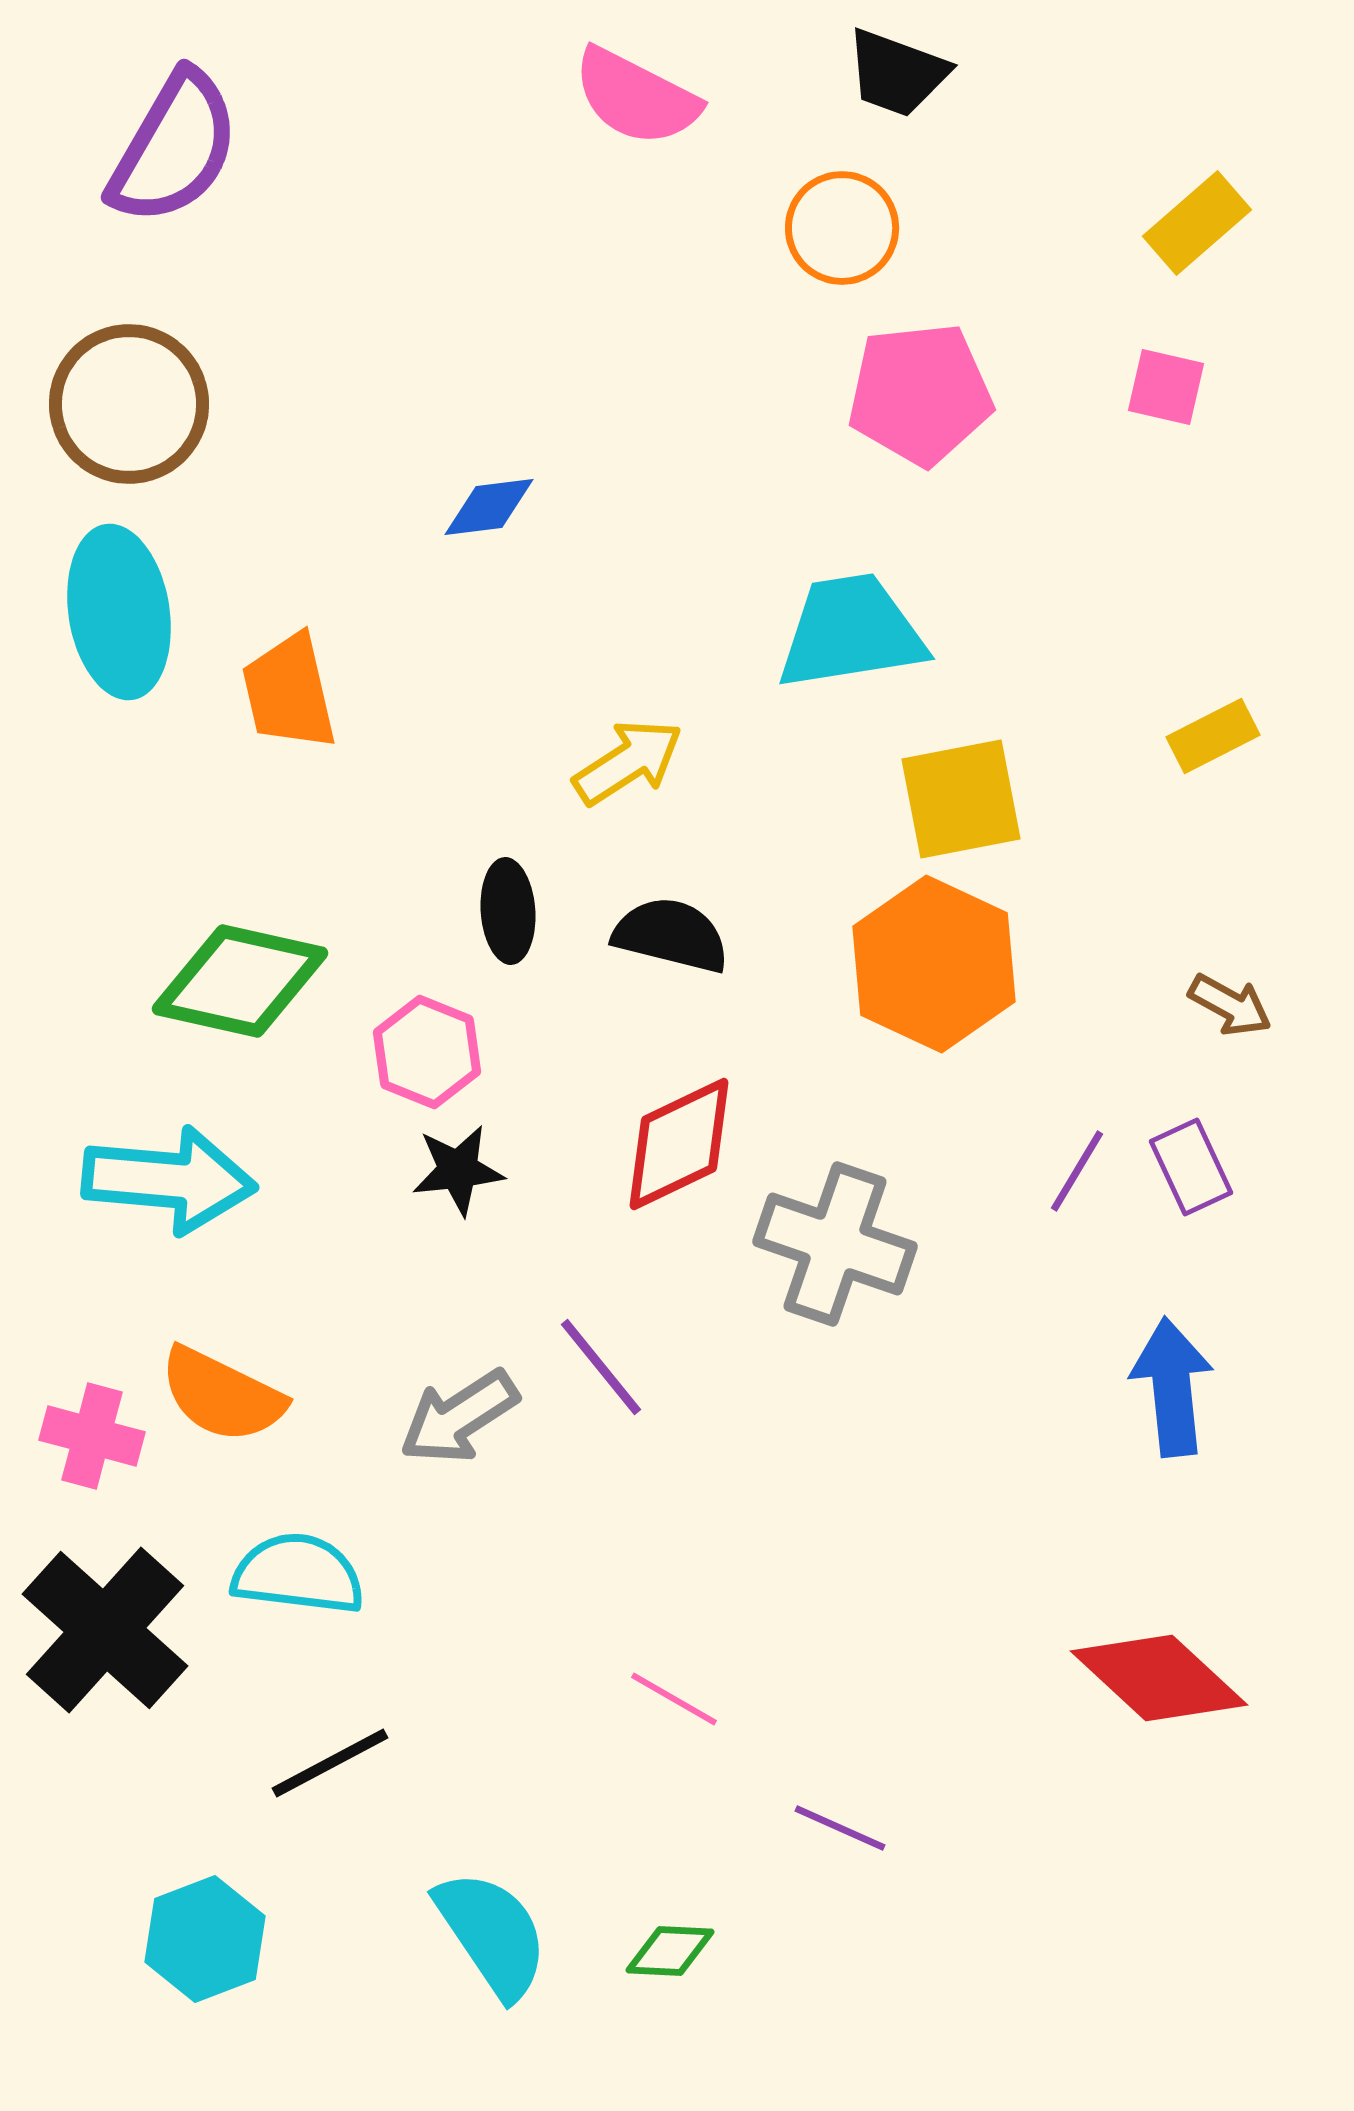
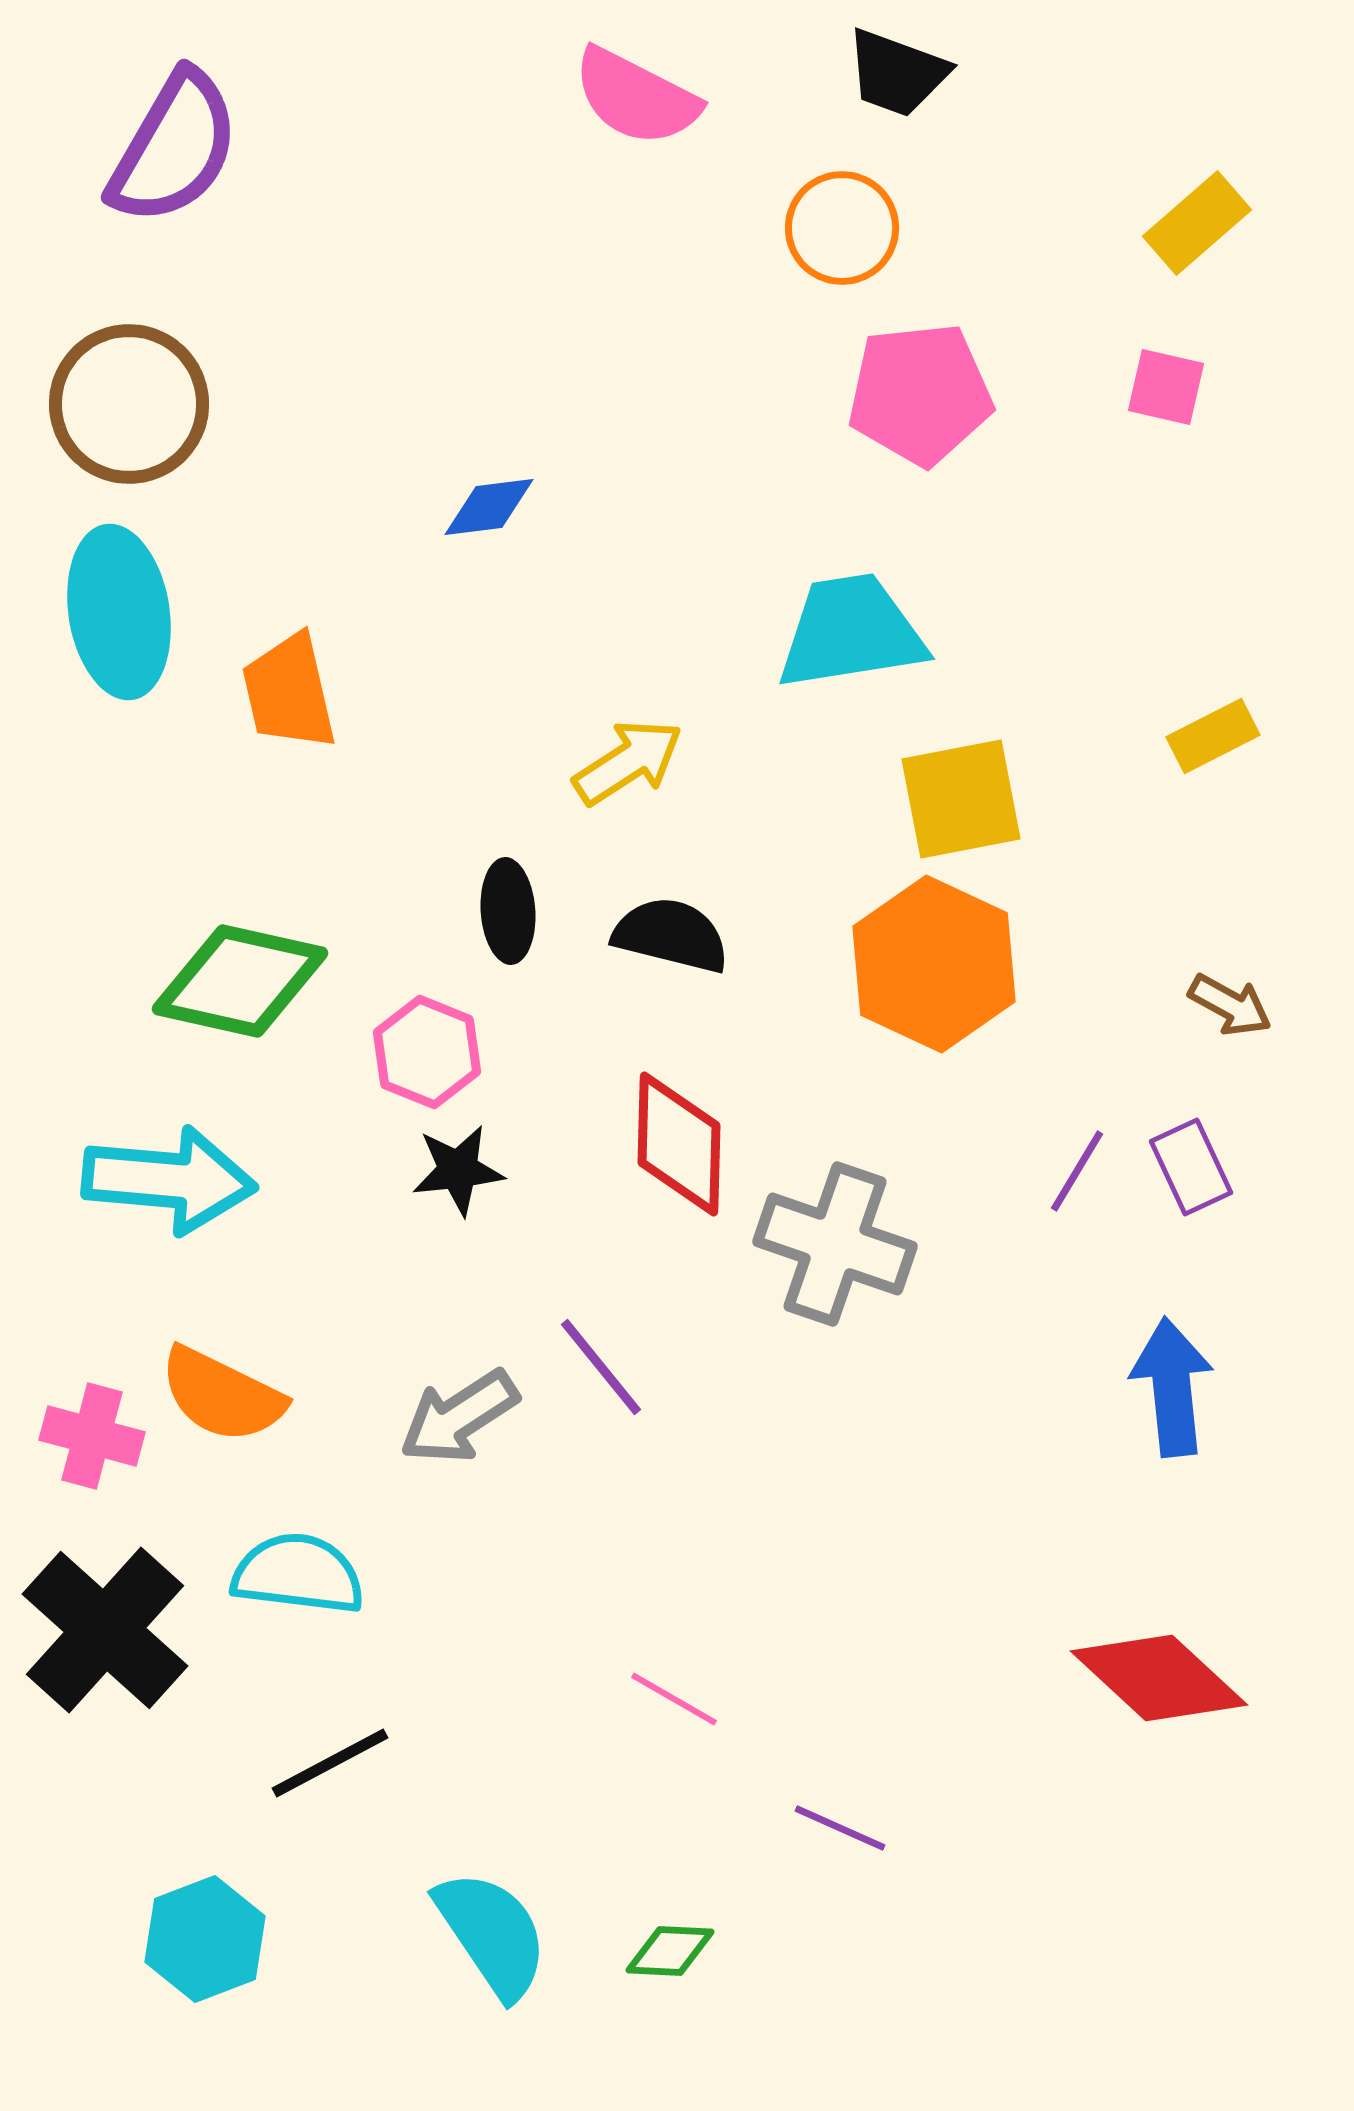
red diamond at (679, 1144): rotated 63 degrees counterclockwise
